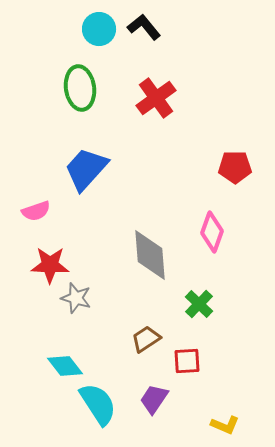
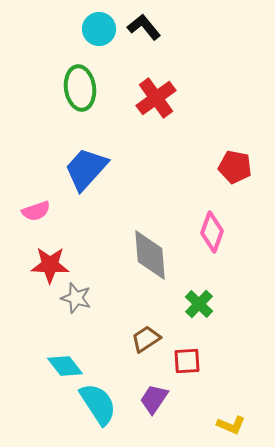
red pentagon: rotated 12 degrees clockwise
yellow L-shape: moved 6 px right
